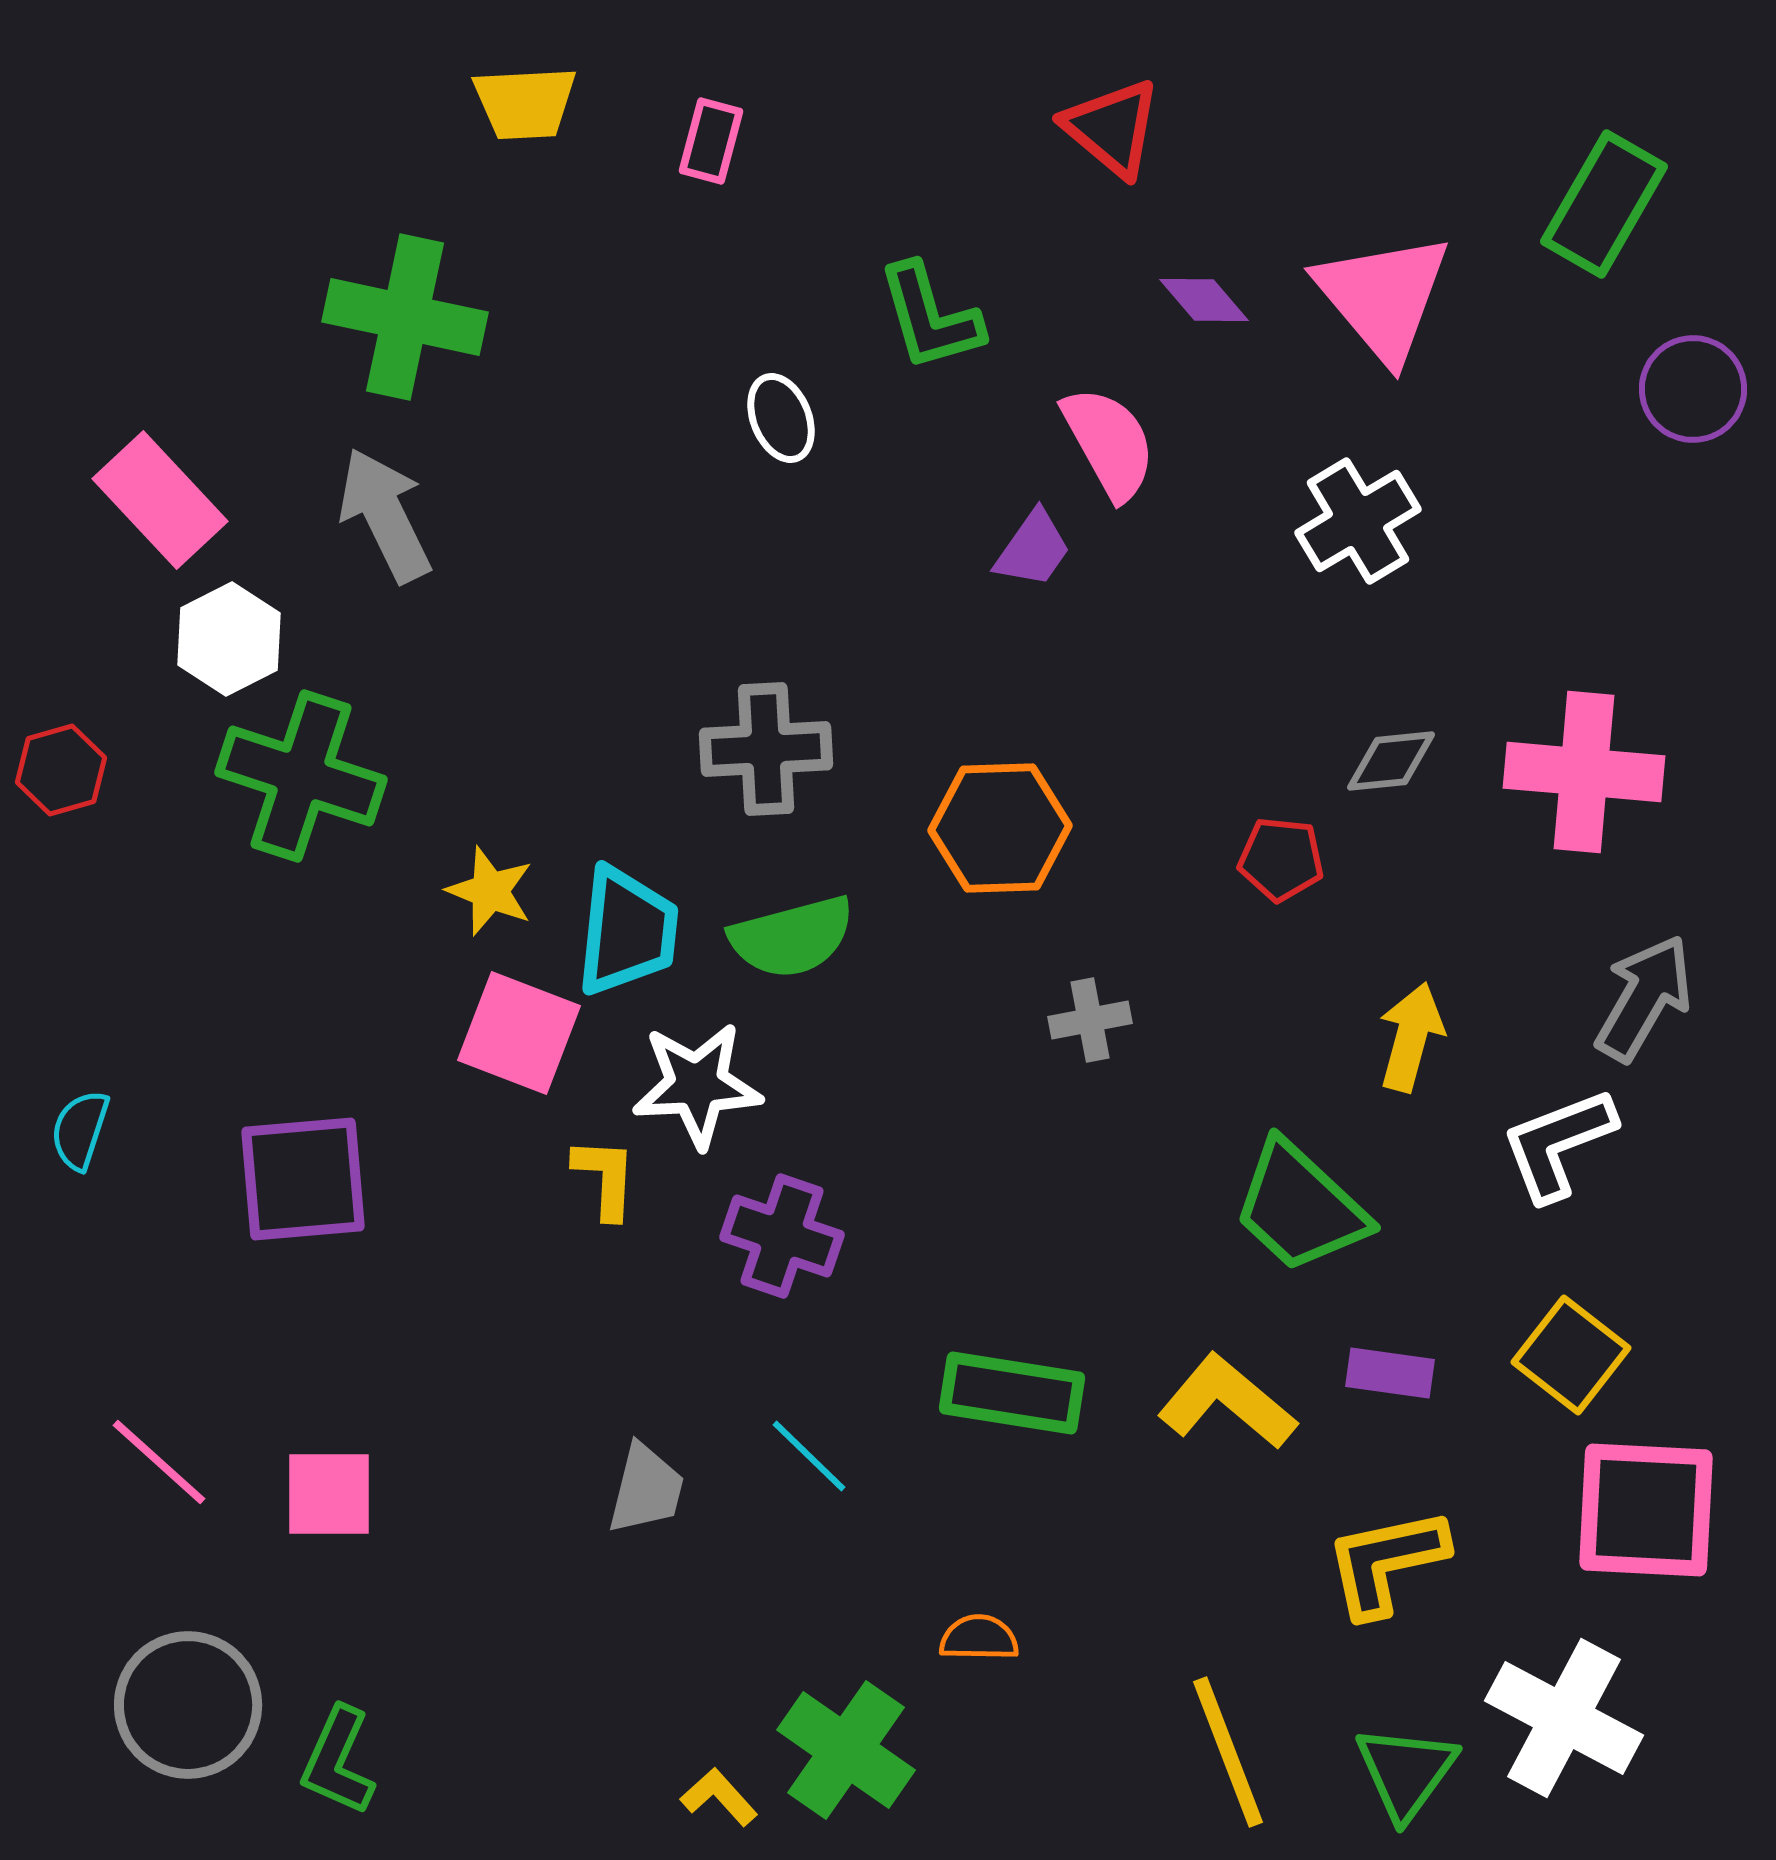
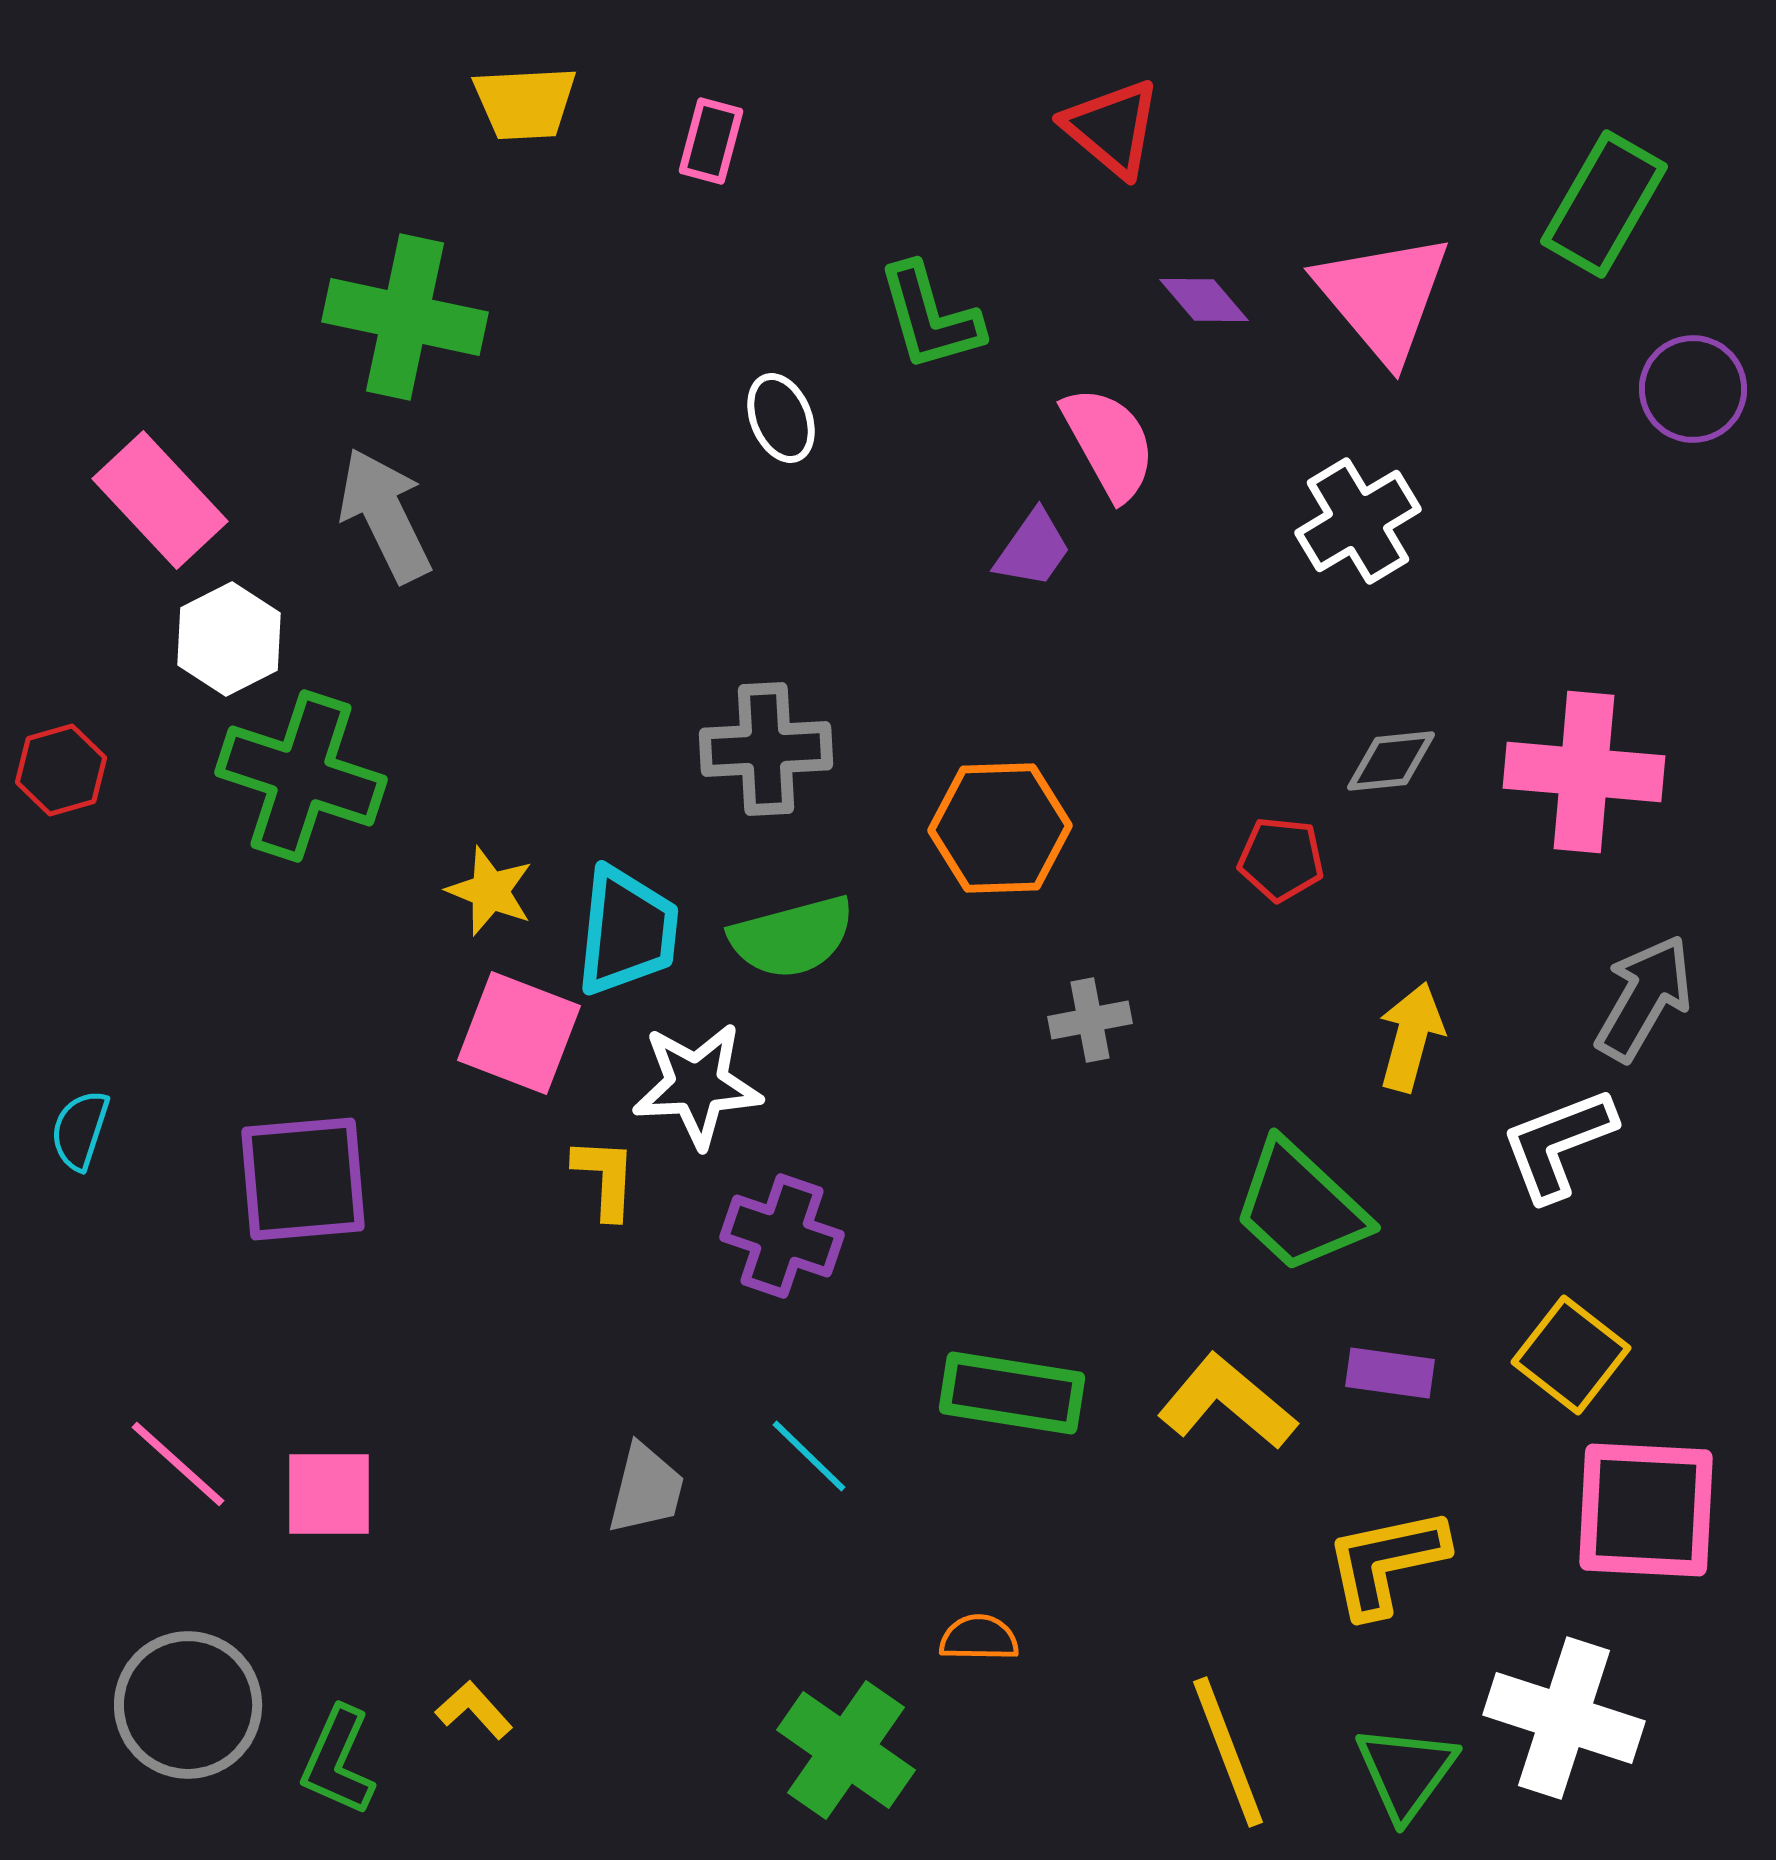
pink line at (159, 1462): moved 19 px right, 2 px down
white cross at (1564, 1718): rotated 10 degrees counterclockwise
yellow L-shape at (719, 1797): moved 245 px left, 87 px up
